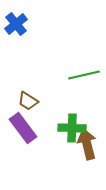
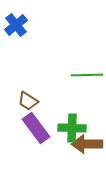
blue cross: moved 1 px down
green line: moved 3 px right; rotated 12 degrees clockwise
purple rectangle: moved 13 px right
brown arrow: rotated 76 degrees counterclockwise
